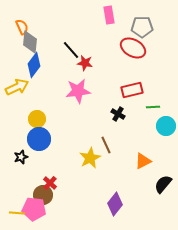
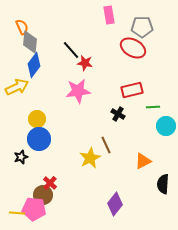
black semicircle: rotated 36 degrees counterclockwise
